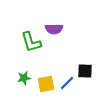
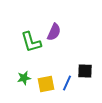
purple semicircle: moved 3 px down; rotated 66 degrees counterclockwise
blue line: rotated 21 degrees counterclockwise
